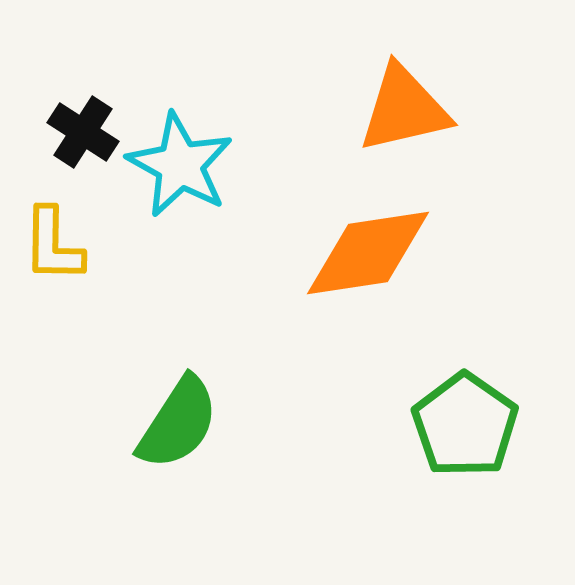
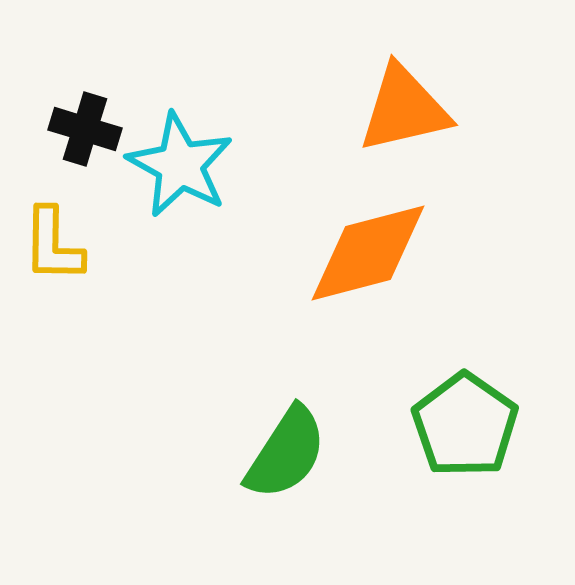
black cross: moved 2 px right, 3 px up; rotated 16 degrees counterclockwise
orange diamond: rotated 6 degrees counterclockwise
green semicircle: moved 108 px right, 30 px down
